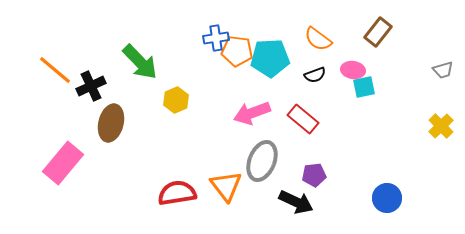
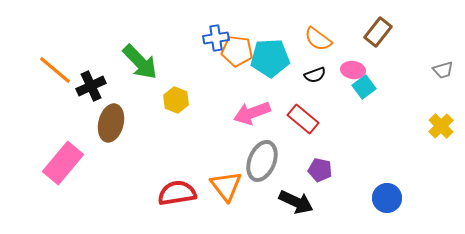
cyan square: rotated 25 degrees counterclockwise
yellow hexagon: rotated 15 degrees counterclockwise
purple pentagon: moved 6 px right, 5 px up; rotated 20 degrees clockwise
